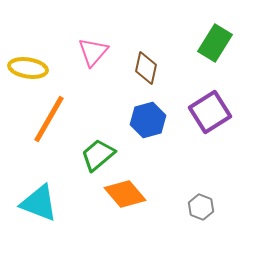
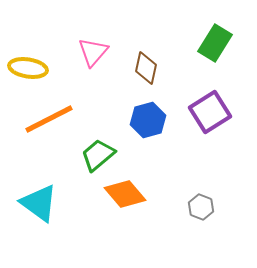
orange line: rotated 33 degrees clockwise
cyan triangle: rotated 15 degrees clockwise
